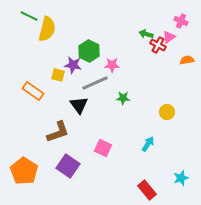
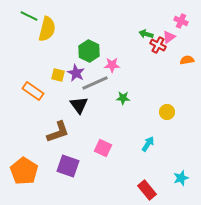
purple star: moved 3 px right, 8 px down; rotated 18 degrees clockwise
purple square: rotated 15 degrees counterclockwise
